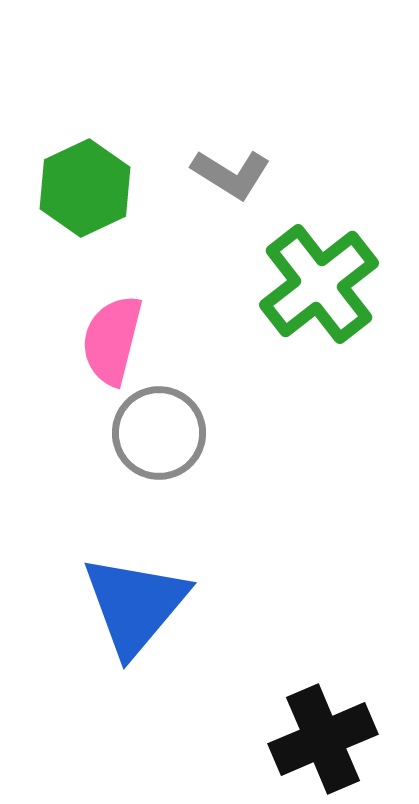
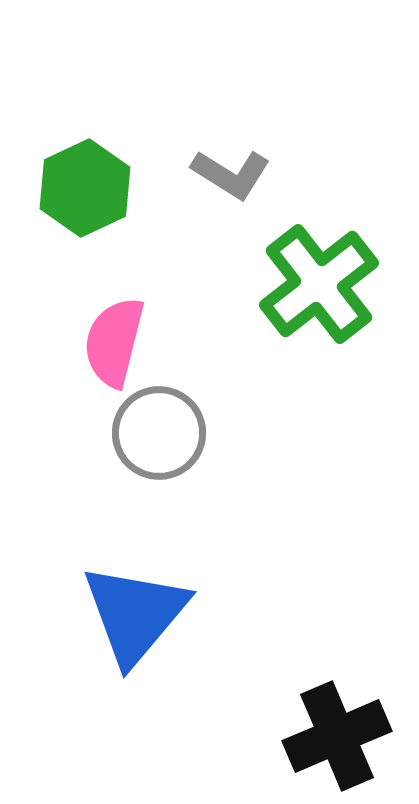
pink semicircle: moved 2 px right, 2 px down
blue triangle: moved 9 px down
black cross: moved 14 px right, 3 px up
